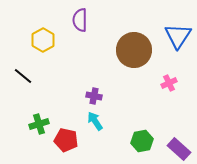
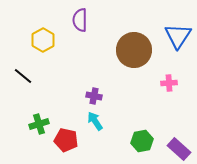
pink cross: rotated 21 degrees clockwise
